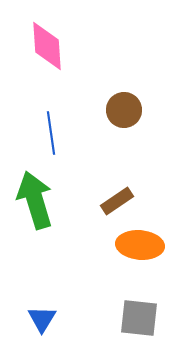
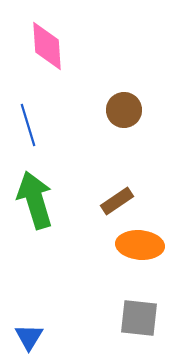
blue line: moved 23 px left, 8 px up; rotated 9 degrees counterclockwise
blue triangle: moved 13 px left, 18 px down
